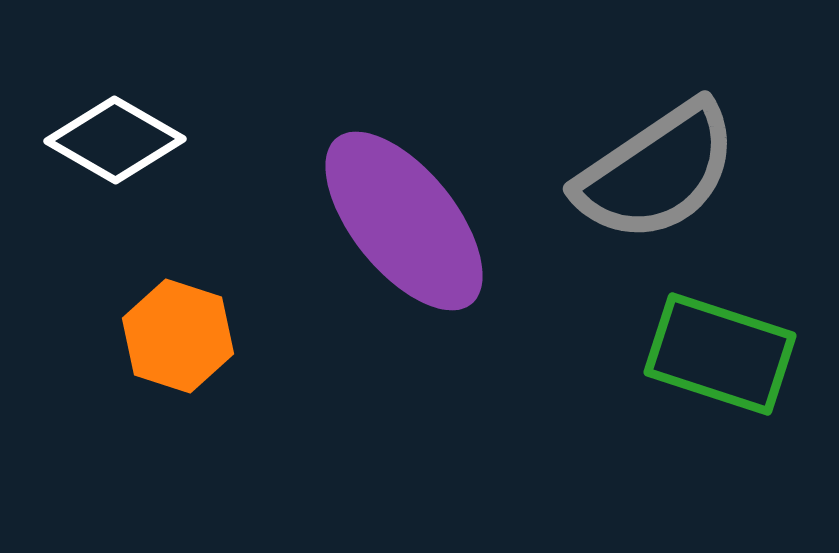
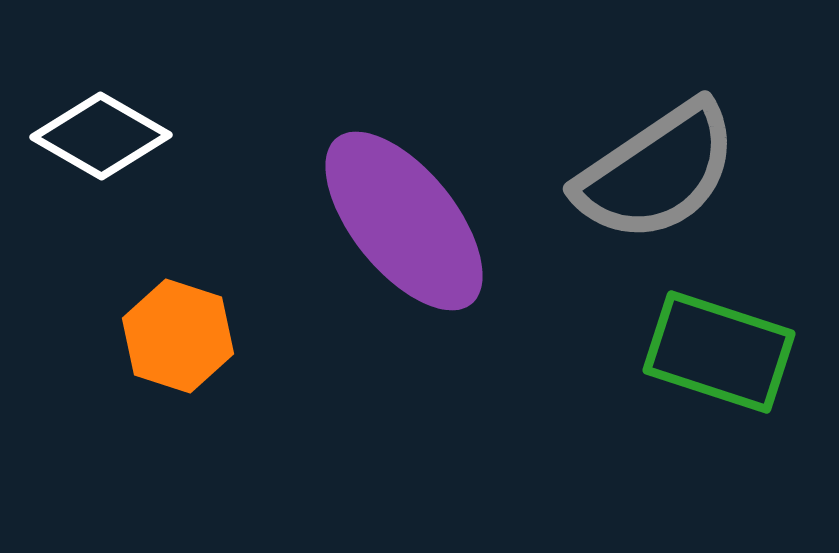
white diamond: moved 14 px left, 4 px up
green rectangle: moved 1 px left, 2 px up
